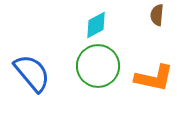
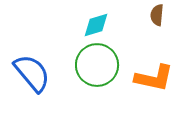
cyan diamond: rotated 12 degrees clockwise
green circle: moved 1 px left, 1 px up
